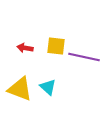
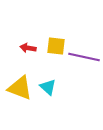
red arrow: moved 3 px right
yellow triangle: moved 1 px up
